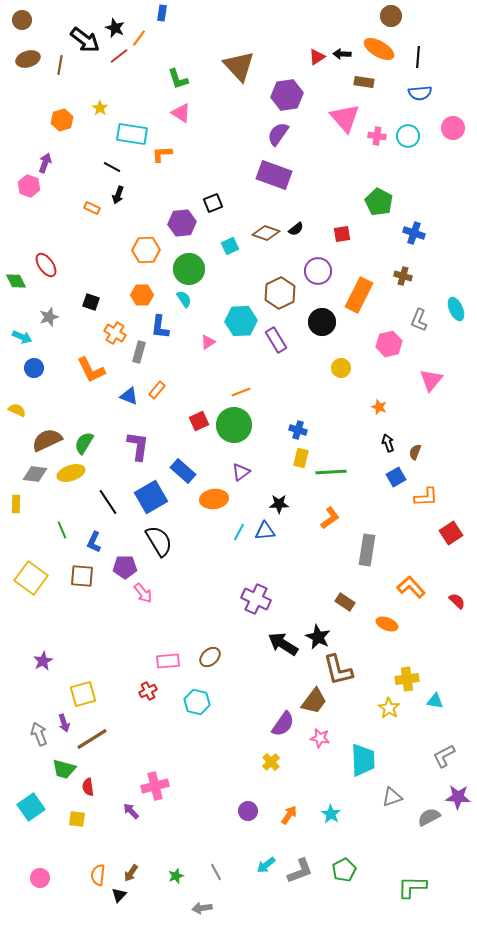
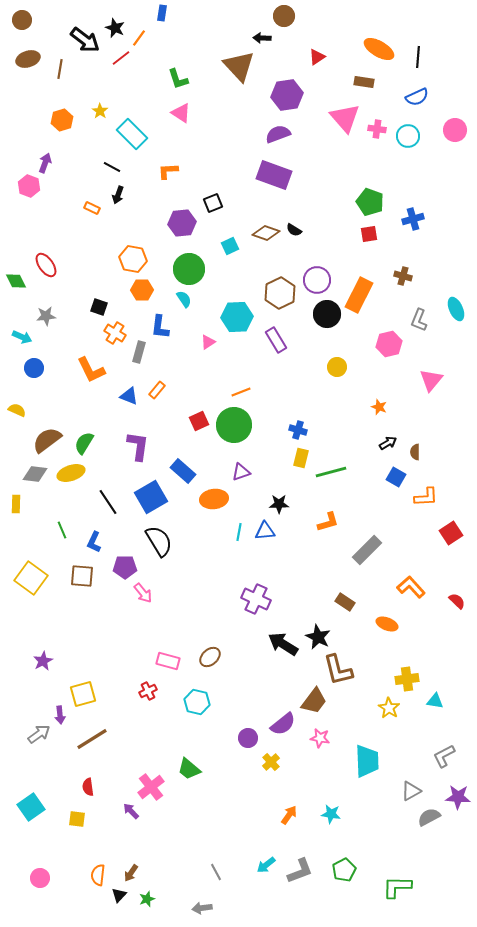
brown circle at (391, 16): moved 107 px left
black arrow at (342, 54): moved 80 px left, 16 px up
red line at (119, 56): moved 2 px right, 2 px down
brown line at (60, 65): moved 4 px down
blue semicircle at (420, 93): moved 3 px left, 4 px down; rotated 20 degrees counterclockwise
yellow star at (100, 108): moved 3 px down
pink circle at (453, 128): moved 2 px right, 2 px down
cyan rectangle at (132, 134): rotated 36 degrees clockwise
purple semicircle at (278, 134): rotated 35 degrees clockwise
pink cross at (377, 136): moved 7 px up
orange L-shape at (162, 154): moved 6 px right, 17 px down
green pentagon at (379, 202): moved 9 px left; rotated 8 degrees counterclockwise
black semicircle at (296, 229): moved 2 px left, 1 px down; rotated 70 degrees clockwise
blue cross at (414, 233): moved 1 px left, 14 px up; rotated 35 degrees counterclockwise
red square at (342, 234): moved 27 px right
orange hexagon at (146, 250): moved 13 px left, 9 px down; rotated 12 degrees clockwise
purple circle at (318, 271): moved 1 px left, 9 px down
orange hexagon at (142, 295): moved 5 px up
black square at (91, 302): moved 8 px right, 5 px down
gray star at (49, 317): moved 3 px left, 1 px up; rotated 12 degrees clockwise
cyan hexagon at (241, 321): moved 4 px left, 4 px up
black circle at (322, 322): moved 5 px right, 8 px up
yellow circle at (341, 368): moved 4 px left, 1 px up
brown semicircle at (47, 440): rotated 12 degrees counterclockwise
black arrow at (388, 443): rotated 78 degrees clockwise
brown semicircle at (415, 452): rotated 21 degrees counterclockwise
purple triangle at (241, 472): rotated 18 degrees clockwise
green line at (331, 472): rotated 12 degrees counterclockwise
blue square at (396, 477): rotated 30 degrees counterclockwise
orange L-shape at (330, 518): moved 2 px left, 4 px down; rotated 20 degrees clockwise
cyan line at (239, 532): rotated 18 degrees counterclockwise
gray rectangle at (367, 550): rotated 36 degrees clockwise
pink rectangle at (168, 661): rotated 20 degrees clockwise
purple arrow at (64, 723): moved 4 px left, 8 px up; rotated 12 degrees clockwise
purple semicircle at (283, 724): rotated 16 degrees clockwise
gray arrow at (39, 734): rotated 75 degrees clockwise
cyan trapezoid at (363, 760): moved 4 px right, 1 px down
green trapezoid at (64, 769): moved 125 px right; rotated 25 degrees clockwise
pink cross at (155, 786): moved 4 px left, 1 px down; rotated 24 degrees counterclockwise
gray triangle at (392, 797): moved 19 px right, 6 px up; rotated 10 degrees counterclockwise
purple circle at (248, 811): moved 73 px up
cyan star at (331, 814): rotated 24 degrees counterclockwise
green star at (176, 876): moved 29 px left, 23 px down
green L-shape at (412, 887): moved 15 px left
